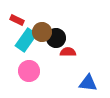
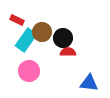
black circle: moved 7 px right
blue triangle: moved 1 px right
